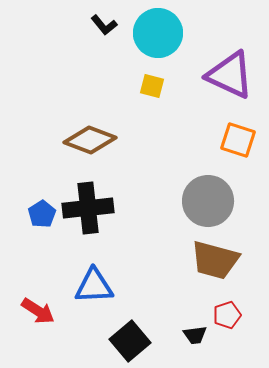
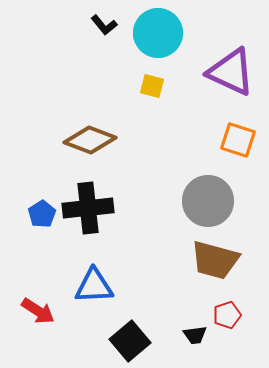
purple triangle: moved 1 px right, 3 px up
